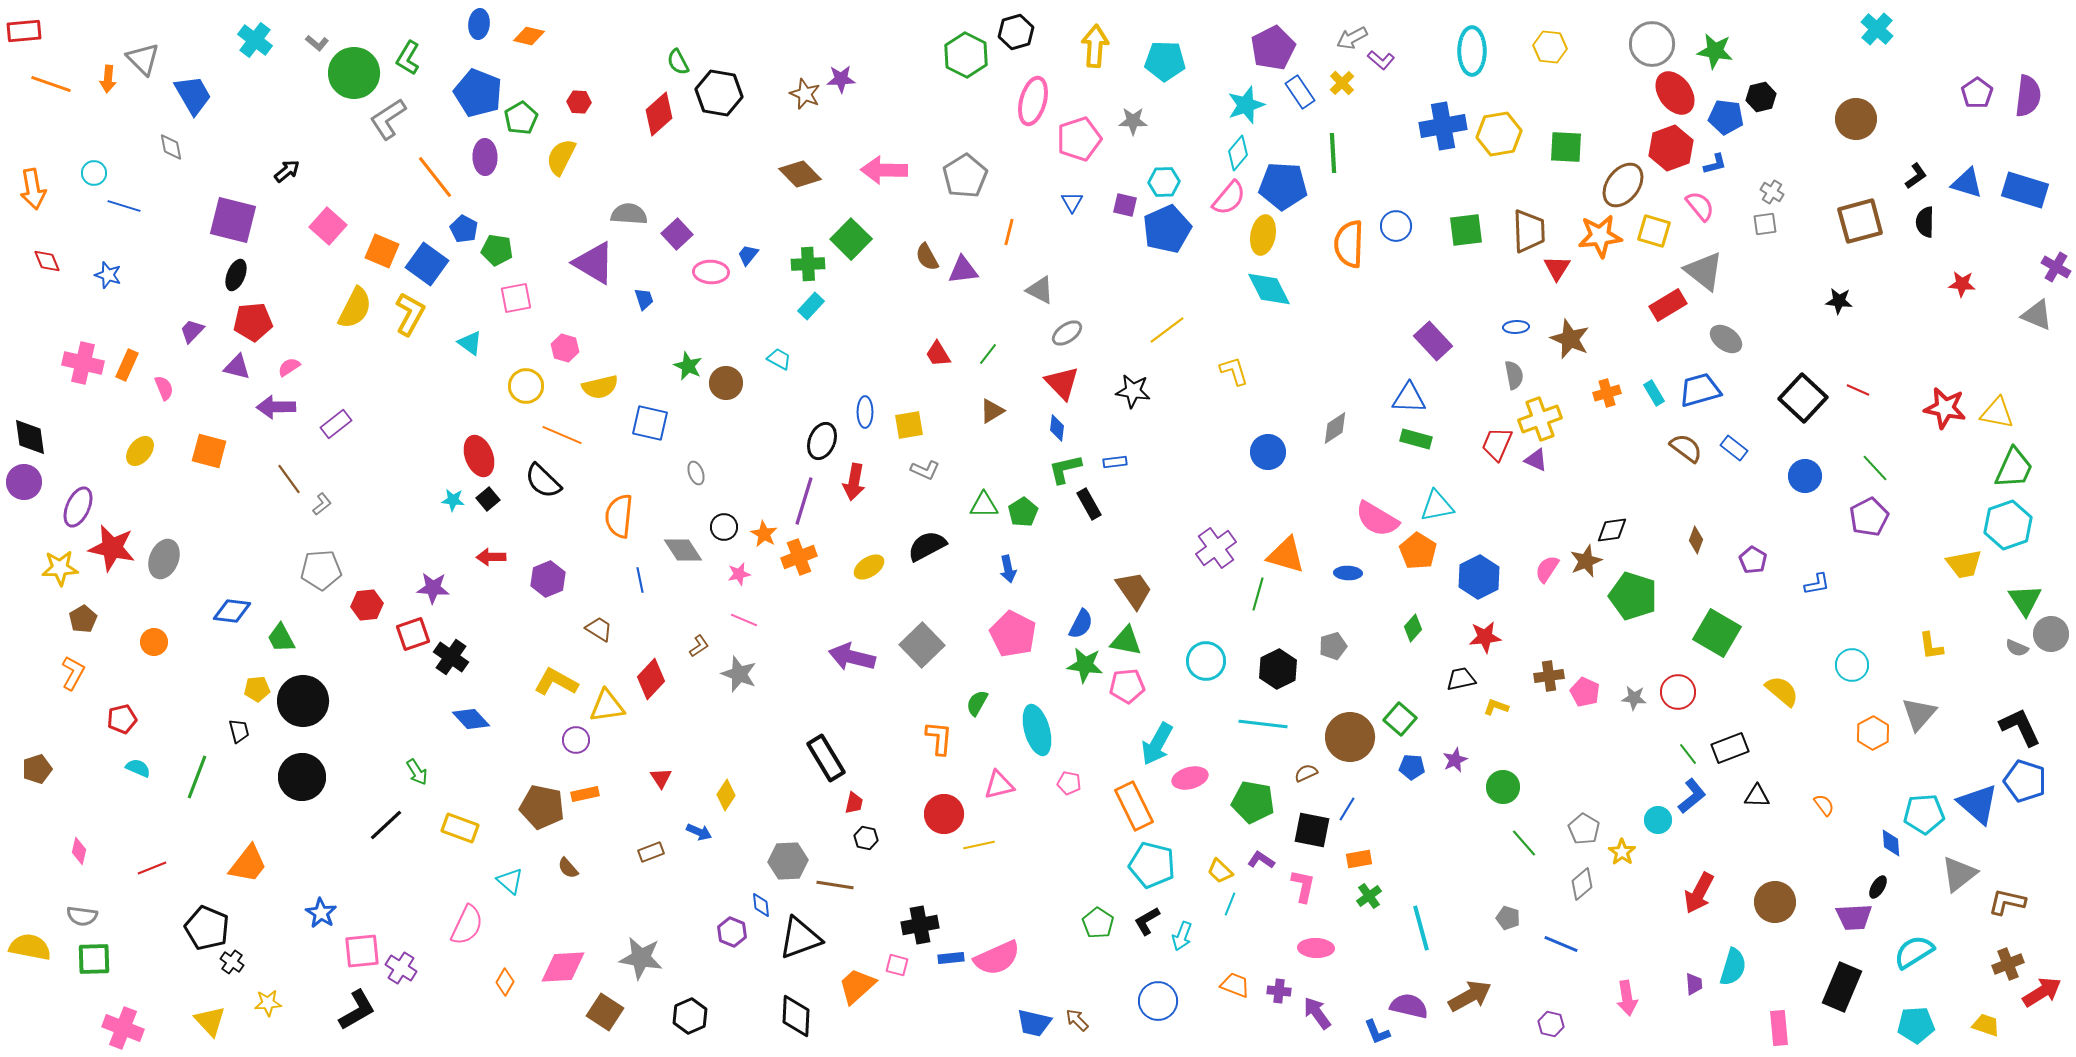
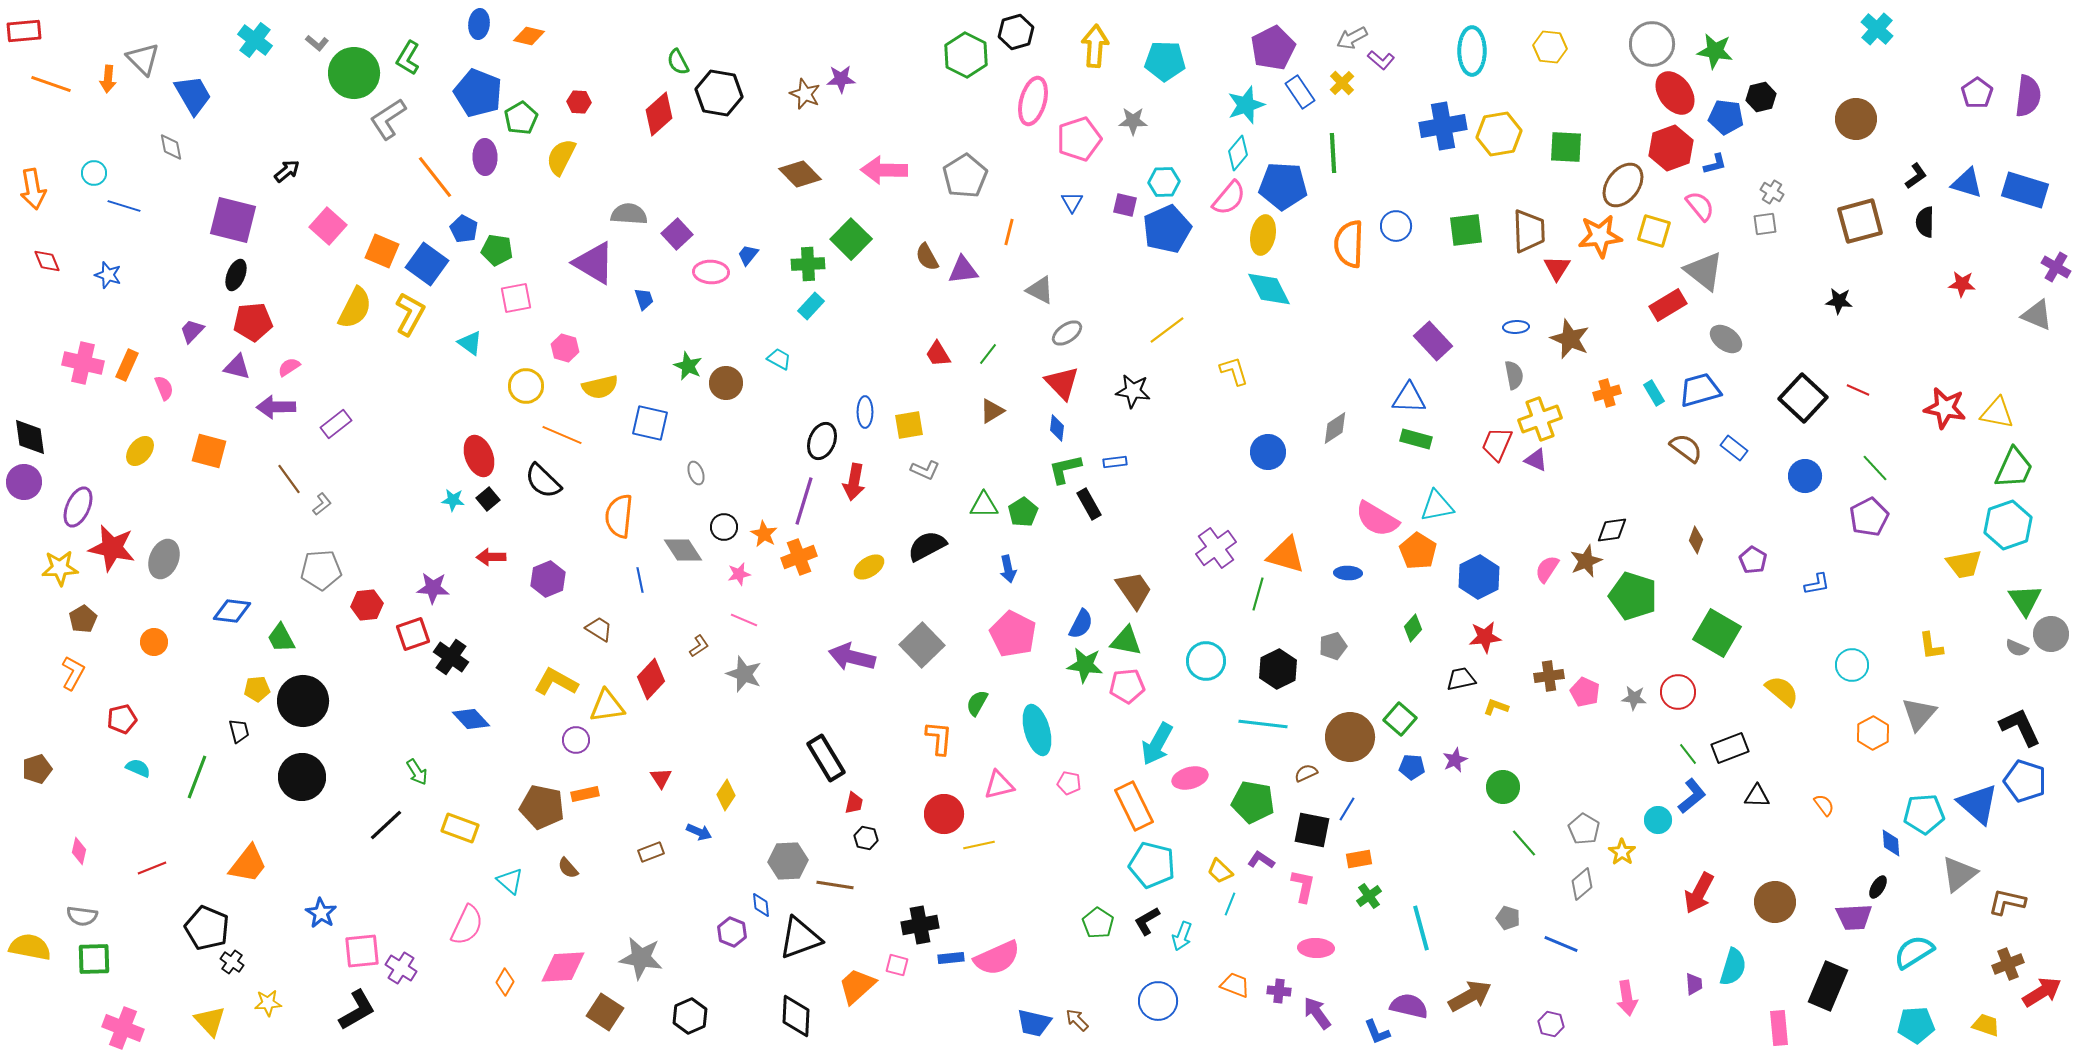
gray star at (739, 674): moved 5 px right
black rectangle at (1842, 987): moved 14 px left, 1 px up
